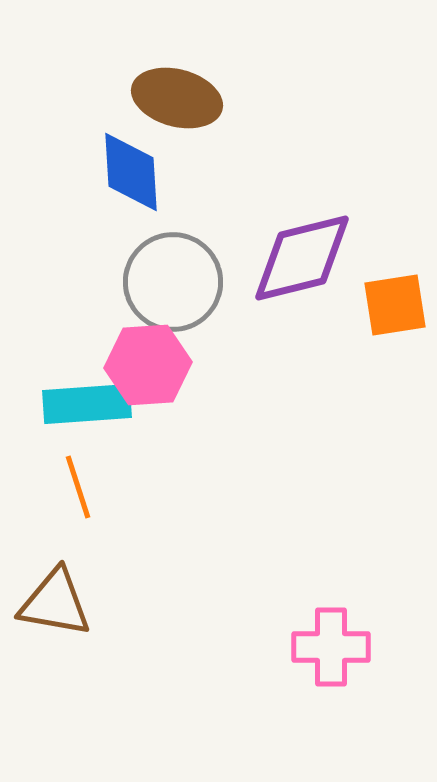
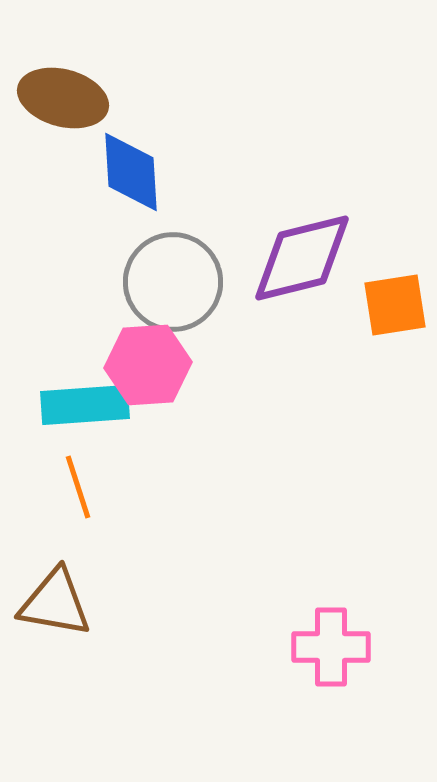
brown ellipse: moved 114 px left
cyan rectangle: moved 2 px left, 1 px down
